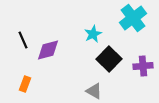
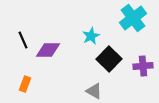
cyan star: moved 2 px left, 2 px down
purple diamond: rotated 15 degrees clockwise
